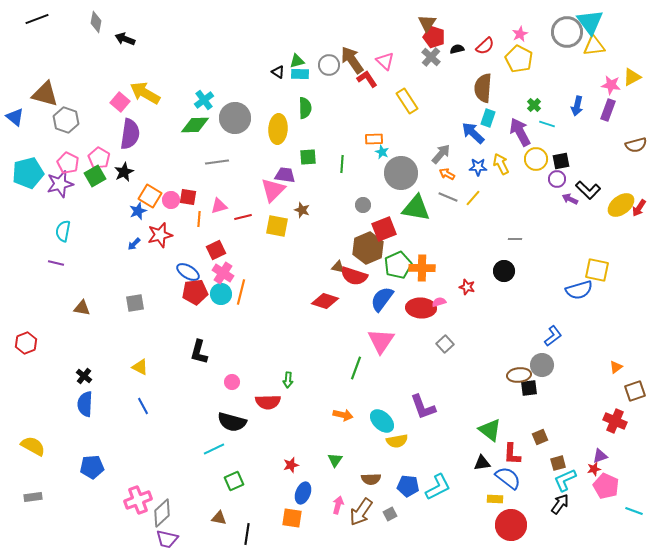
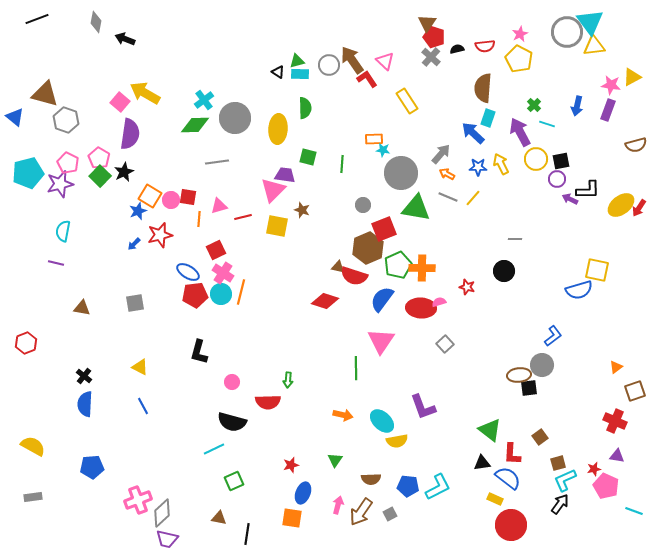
red semicircle at (485, 46): rotated 36 degrees clockwise
cyan star at (382, 152): moved 1 px right, 2 px up; rotated 16 degrees counterclockwise
green square at (308, 157): rotated 18 degrees clockwise
green square at (95, 176): moved 5 px right; rotated 15 degrees counterclockwise
black L-shape at (588, 190): rotated 45 degrees counterclockwise
red pentagon at (195, 292): moved 3 px down
green line at (356, 368): rotated 20 degrees counterclockwise
brown square at (540, 437): rotated 14 degrees counterclockwise
purple triangle at (600, 456): moved 17 px right; rotated 28 degrees clockwise
yellow rectangle at (495, 499): rotated 21 degrees clockwise
